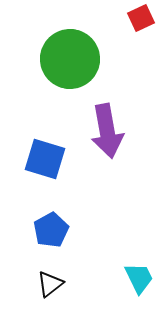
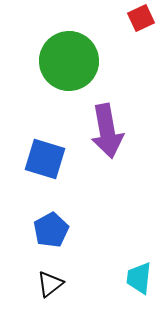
green circle: moved 1 px left, 2 px down
cyan trapezoid: rotated 148 degrees counterclockwise
